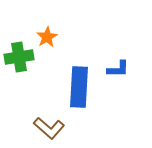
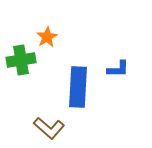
green cross: moved 2 px right, 3 px down
blue rectangle: moved 1 px left
